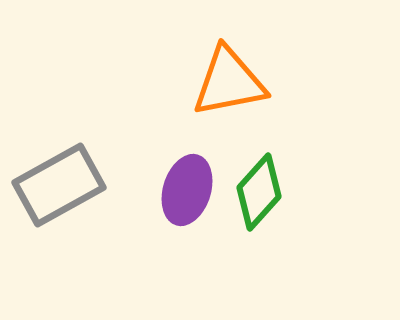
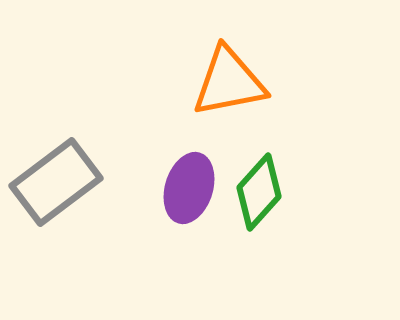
gray rectangle: moved 3 px left, 3 px up; rotated 8 degrees counterclockwise
purple ellipse: moved 2 px right, 2 px up
